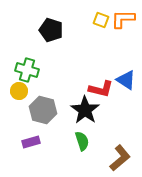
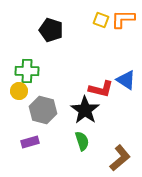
green cross: moved 1 px down; rotated 15 degrees counterclockwise
purple rectangle: moved 1 px left
